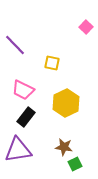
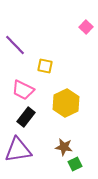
yellow square: moved 7 px left, 3 px down
